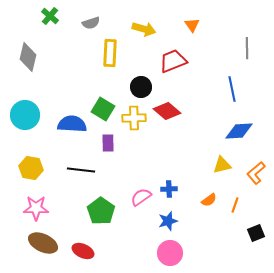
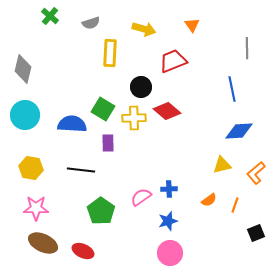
gray diamond: moved 5 px left, 12 px down
